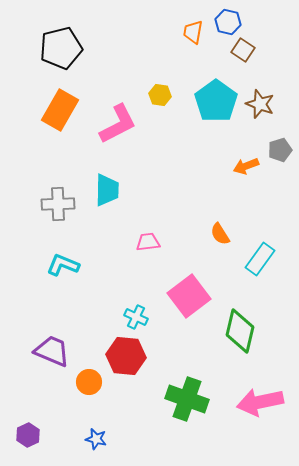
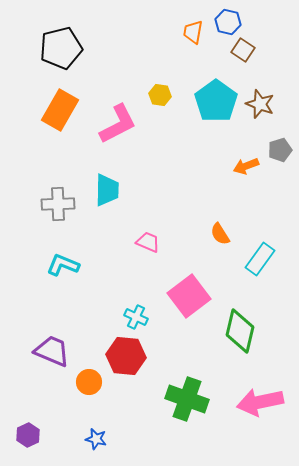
pink trapezoid: rotated 30 degrees clockwise
